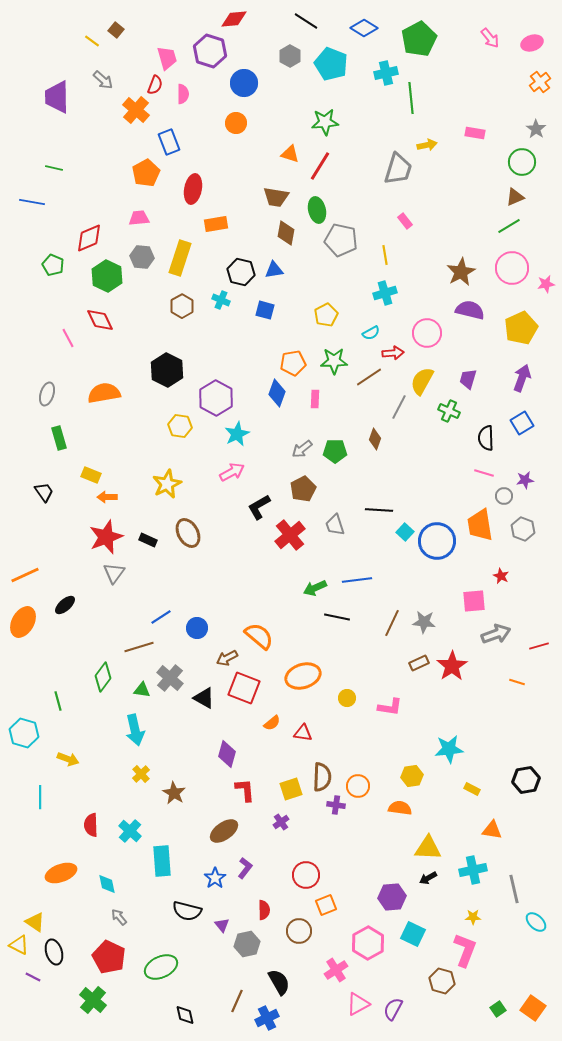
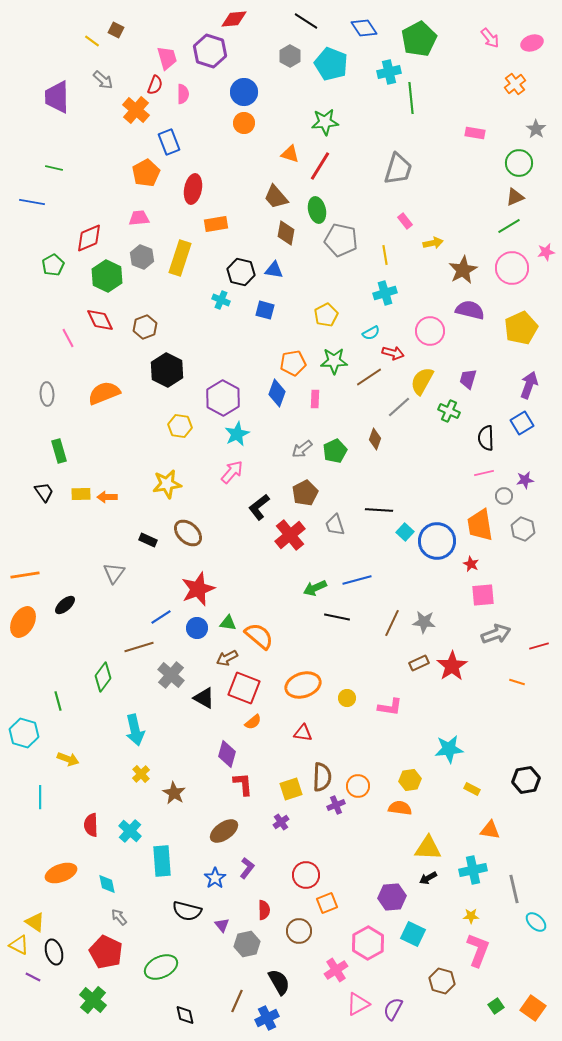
blue diamond at (364, 28): rotated 24 degrees clockwise
brown square at (116, 30): rotated 14 degrees counterclockwise
cyan cross at (386, 73): moved 3 px right, 1 px up
orange cross at (540, 82): moved 25 px left, 2 px down
blue circle at (244, 83): moved 9 px down
orange circle at (236, 123): moved 8 px right
yellow arrow at (427, 145): moved 6 px right, 98 px down
green circle at (522, 162): moved 3 px left, 1 px down
brown trapezoid at (276, 197): rotated 40 degrees clockwise
gray hexagon at (142, 257): rotated 15 degrees clockwise
green pentagon at (53, 265): rotated 20 degrees clockwise
blue triangle at (274, 270): rotated 18 degrees clockwise
brown star at (461, 272): moved 2 px right, 2 px up
pink star at (546, 284): moved 32 px up
brown hexagon at (182, 306): moved 37 px left, 21 px down; rotated 10 degrees clockwise
pink circle at (427, 333): moved 3 px right, 2 px up
red arrow at (393, 353): rotated 20 degrees clockwise
purple arrow at (522, 378): moved 7 px right, 7 px down
orange semicircle at (104, 393): rotated 12 degrees counterclockwise
gray ellipse at (47, 394): rotated 20 degrees counterclockwise
purple hexagon at (216, 398): moved 7 px right
gray line at (399, 407): rotated 20 degrees clockwise
green rectangle at (59, 438): moved 13 px down
green pentagon at (335, 451): rotated 25 degrees counterclockwise
pink arrow at (232, 472): rotated 20 degrees counterclockwise
pink line at (484, 473): rotated 30 degrees counterclockwise
yellow rectangle at (91, 475): moved 10 px left, 19 px down; rotated 24 degrees counterclockwise
yellow star at (167, 484): rotated 16 degrees clockwise
brown pentagon at (303, 489): moved 2 px right, 4 px down
black L-shape at (259, 507): rotated 8 degrees counterclockwise
brown ellipse at (188, 533): rotated 20 degrees counterclockwise
red star at (106, 537): moved 92 px right, 52 px down
orange line at (25, 575): rotated 16 degrees clockwise
red star at (501, 576): moved 30 px left, 12 px up
blue line at (357, 580): rotated 8 degrees counterclockwise
pink square at (474, 601): moved 9 px right, 6 px up
orange ellipse at (303, 676): moved 9 px down
gray cross at (170, 678): moved 1 px right, 3 px up
green triangle at (142, 690): moved 86 px right, 67 px up
orange semicircle at (272, 723): moved 19 px left, 1 px up
yellow hexagon at (412, 776): moved 2 px left, 4 px down
red L-shape at (245, 790): moved 2 px left, 6 px up
purple cross at (336, 805): rotated 30 degrees counterclockwise
orange triangle at (492, 830): moved 2 px left
purple L-shape at (245, 868): moved 2 px right
orange square at (326, 905): moved 1 px right, 2 px up
yellow star at (473, 917): moved 2 px left, 1 px up
pink L-shape at (465, 950): moved 13 px right
red pentagon at (109, 957): moved 3 px left, 5 px up
green square at (498, 1009): moved 2 px left, 3 px up
